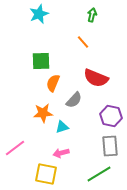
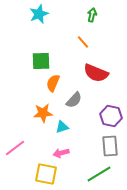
red semicircle: moved 5 px up
